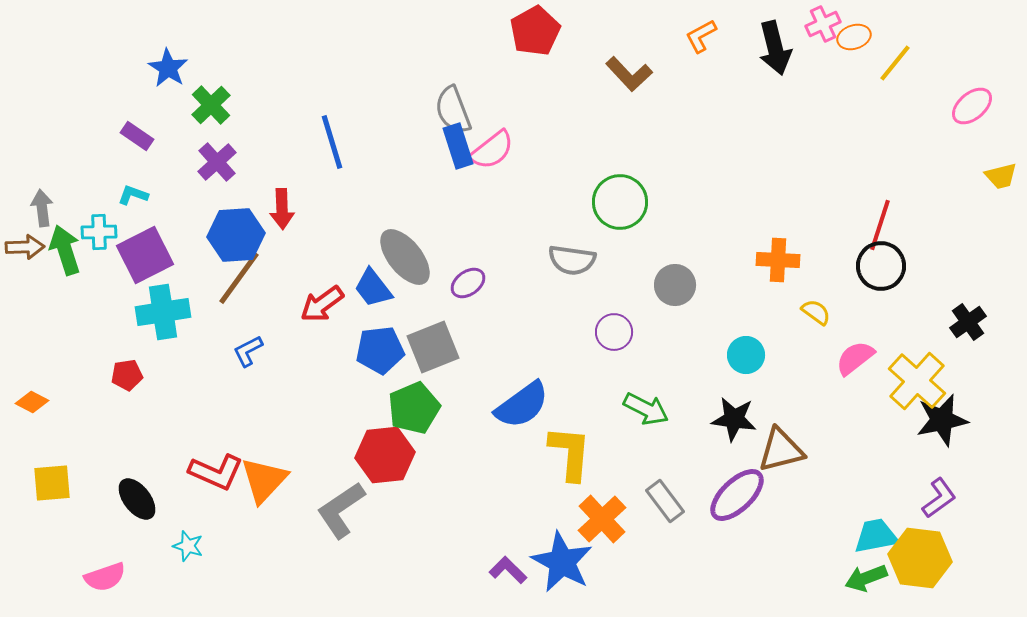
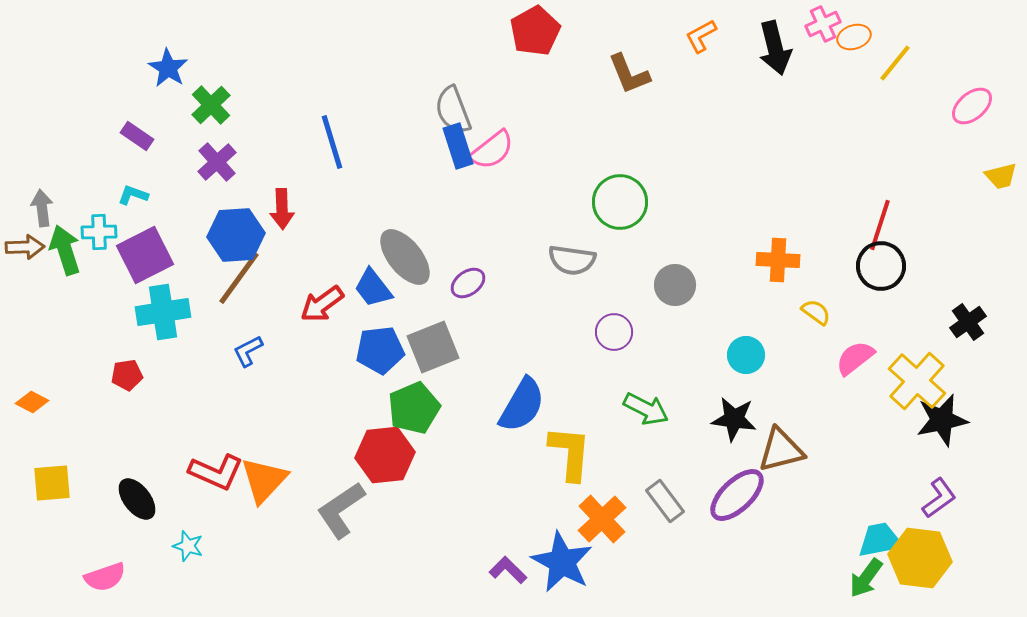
brown L-shape at (629, 74): rotated 21 degrees clockwise
blue semicircle at (522, 405): rotated 24 degrees counterclockwise
cyan trapezoid at (876, 536): moved 4 px right, 4 px down
green arrow at (866, 578): rotated 33 degrees counterclockwise
